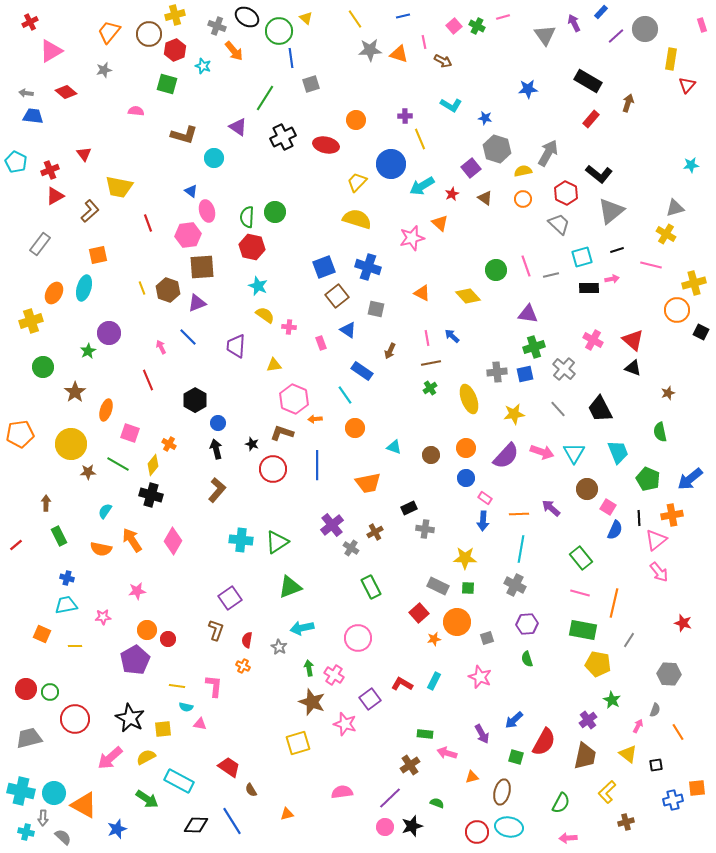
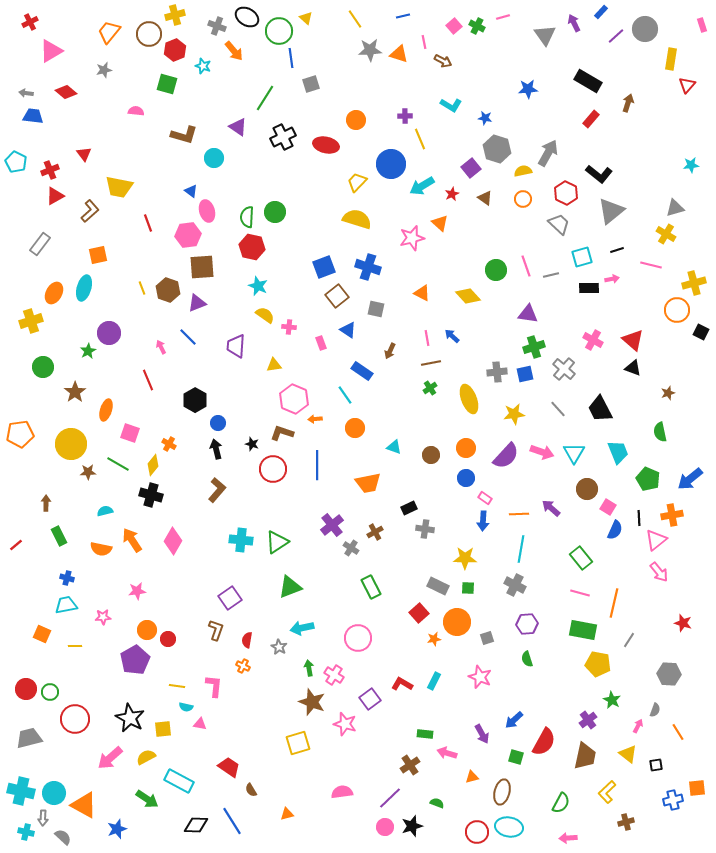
cyan semicircle at (105, 511): rotated 42 degrees clockwise
